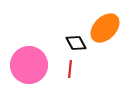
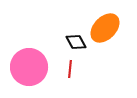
black diamond: moved 1 px up
pink circle: moved 2 px down
